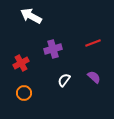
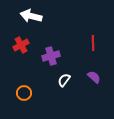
white arrow: rotated 15 degrees counterclockwise
red line: rotated 70 degrees counterclockwise
purple cross: moved 2 px left, 7 px down
red cross: moved 18 px up
